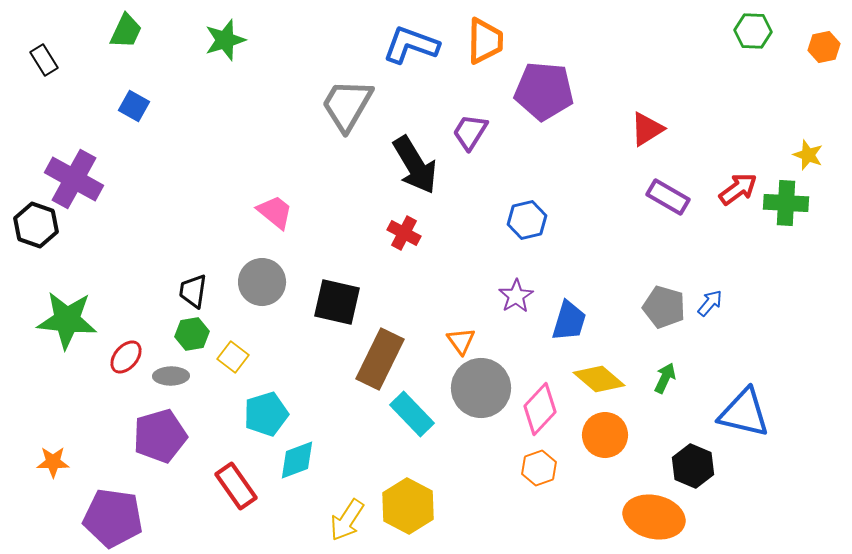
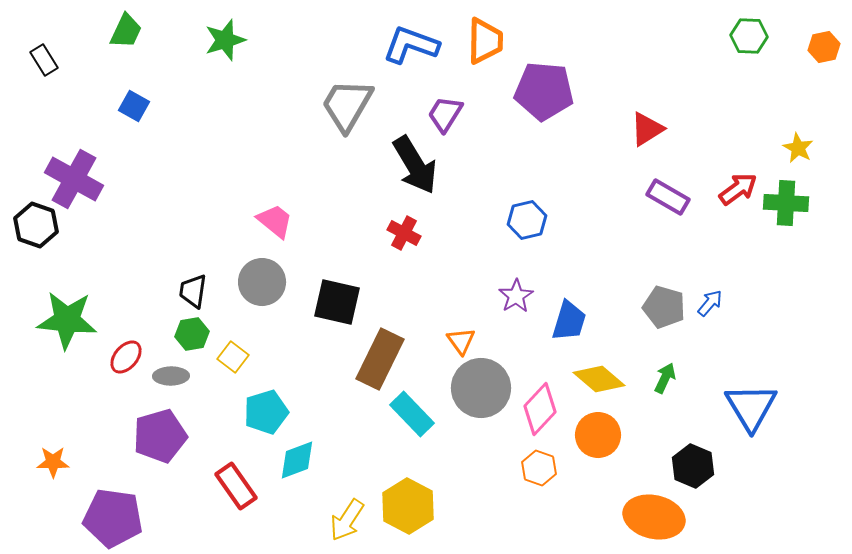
green hexagon at (753, 31): moved 4 px left, 5 px down
purple trapezoid at (470, 132): moved 25 px left, 18 px up
yellow star at (808, 155): moved 10 px left, 7 px up; rotated 8 degrees clockwise
pink trapezoid at (275, 212): moved 9 px down
blue triangle at (744, 413): moved 7 px right, 6 px up; rotated 46 degrees clockwise
cyan pentagon at (266, 414): moved 2 px up
orange circle at (605, 435): moved 7 px left
orange hexagon at (539, 468): rotated 20 degrees counterclockwise
